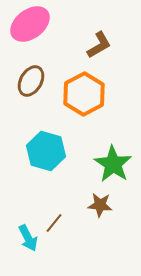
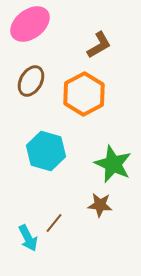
green star: rotated 9 degrees counterclockwise
